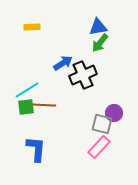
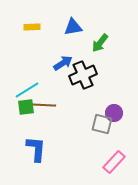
blue triangle: moved 25 px left
pink rectangle: moved 15 px right, 15 px down
